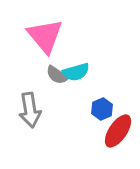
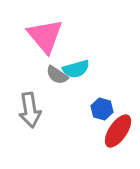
cyan semicircle: moved 3 px up
blue hexagon: rotated 20 degrees counterclockwise
